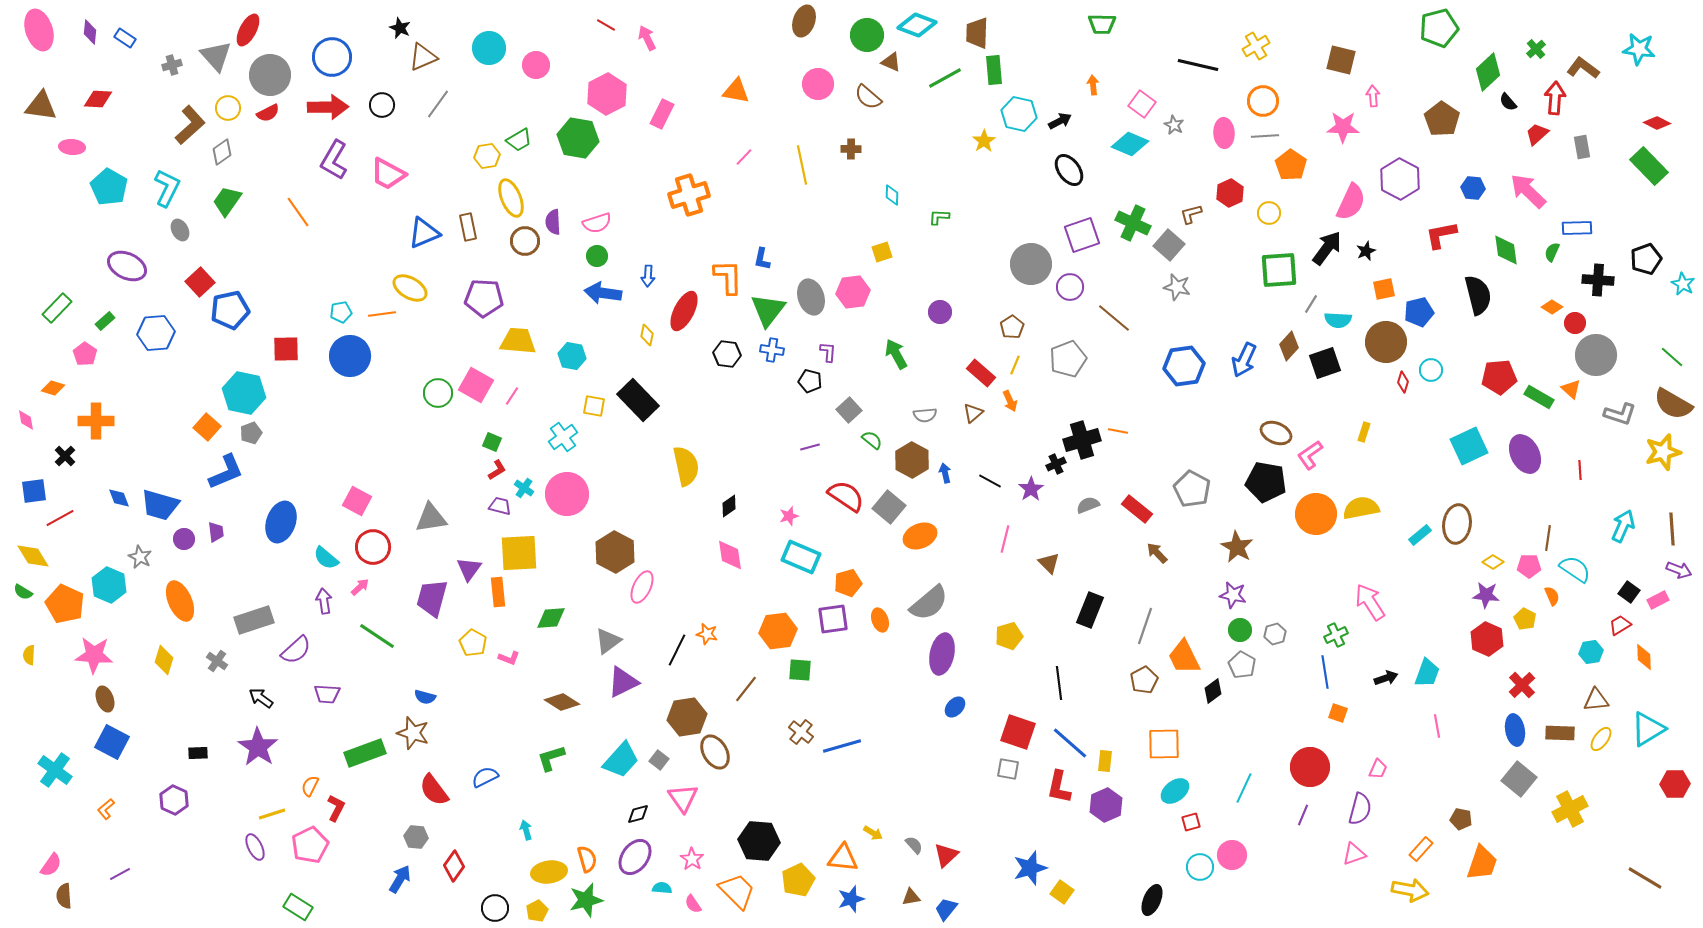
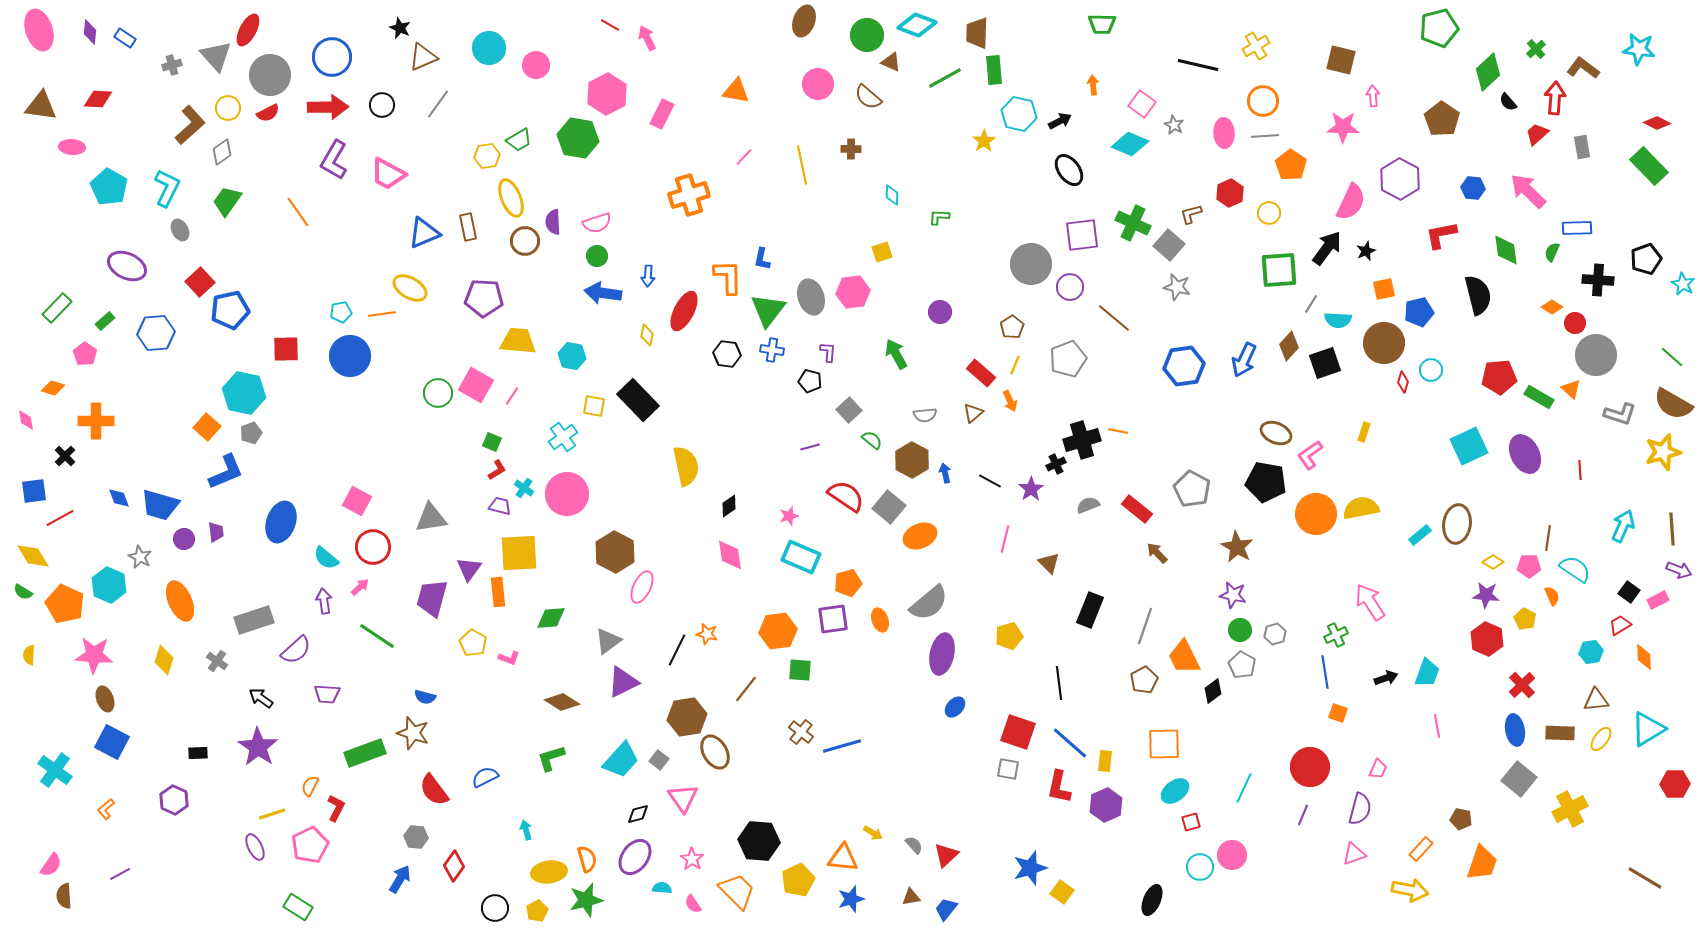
red line at (606, 25): moved 4 px right
purple square at (1082, 235): rotated 12 degrees clockwise
brown circle at (1386, 342): moved 2 px left, 1 px down
